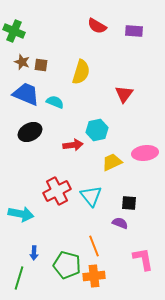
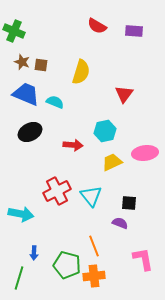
cyan hexagon: moved 8 px right, 1 px down
red arrow: rotated 12 degrees clockwise
